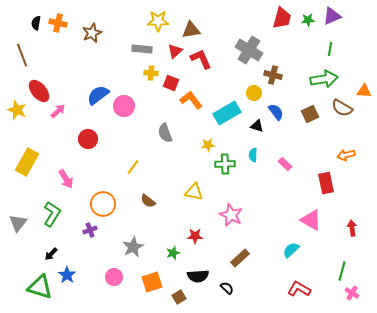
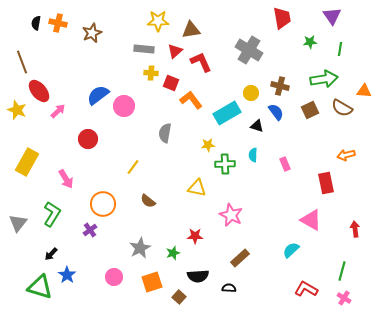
purple triangle at (332, 16): rotated 42 degrees counterclockwise
red trapezoid at (282, 18): rotated 25 degrees counterclockwise
green star at (308, 20): moved 2 px right, 22 px down
gray rectangle at (142, 49): moved 2 px right
green line at (330, 49): moved 10 px right
brown line at (22, 55): moved 7 px down
red L-shape at (201, 59): moved 3 px down
brown cross at (273, 75): moved 7 px right, 11 px down
yellow circle at (254, 93): moved 3 px left
brown square at (310, 114): moved 4 px up
gray semicircle at (165, 133): rotated 30 degrees clockwise
pink rectangle at (285, 164): rotated 24 degrees clockwise
yellow triangle at (194, 192): moved 3 px right, 4 px up
red arrow at (352, 228): moved 3 px right, 1 px down
purple cross at (90, 230): rotated 16 degrees counterclockwise
gray star at (133, 247): moved 7 px right, 1 px down
black semicircle at (227, 288): moved 2 px right; rotated 40 degrees counterclockwise
red L-shape at (299, 289): moved 7 px right
pink cross at (352, 293): moved 8 px left, 5 px down
brown square at (179, 297): rotated 16 degrees counterclockwise
